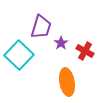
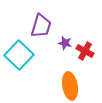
purple trapezoid: moved 1 px up
purple star: moved 4 px right; rotated 24 degrees counterclockwise
orange ellipse: moved 3 px right, 4 px down
